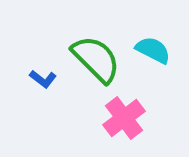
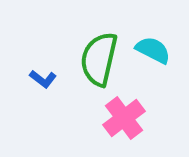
green semicircle: moved 3 px right; rotated 122 degrees counterclockwise
